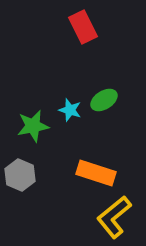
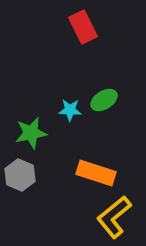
cyan star: rotated 15 degrees counterclockwise
green star: moved 2 px left, 7 px down
